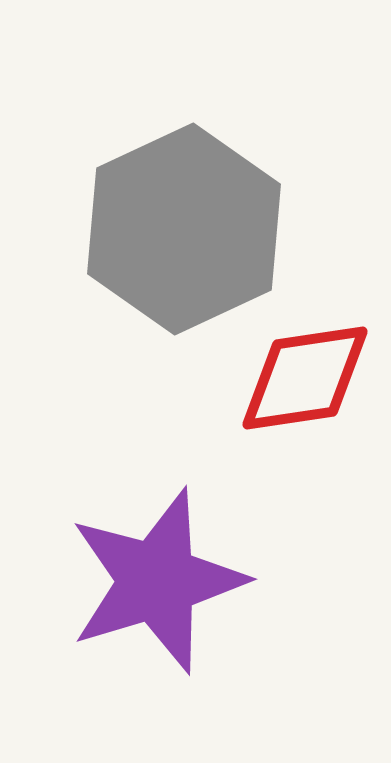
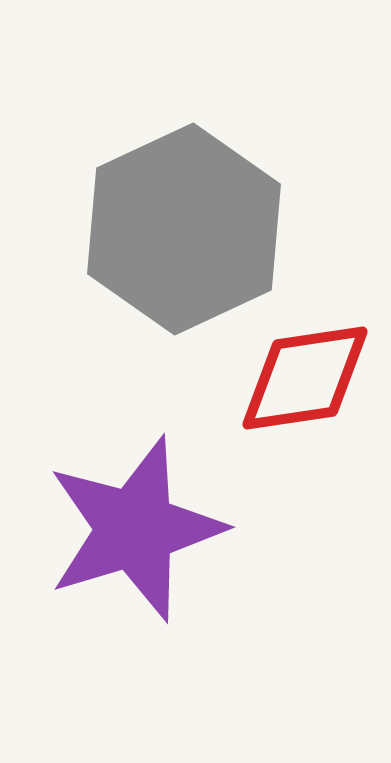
purple star: moved 22 px left, 52 px up
